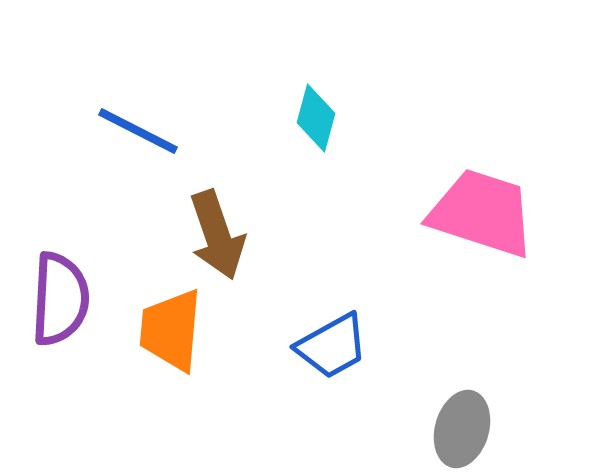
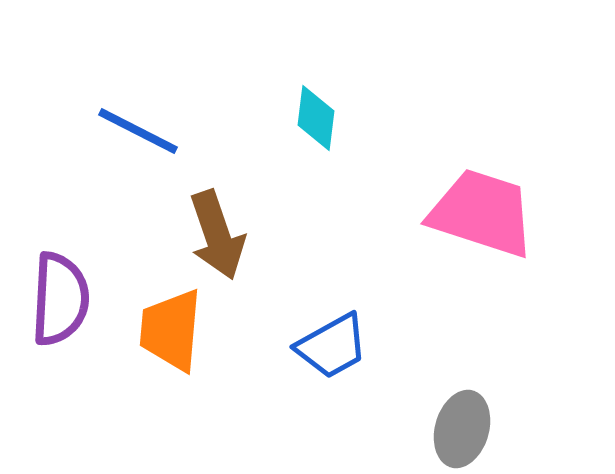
cyan diamond: rotated 8 degrees counterclockwise
